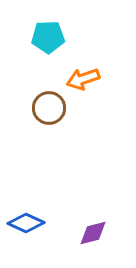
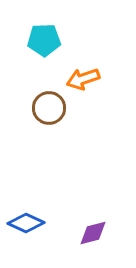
cyan pentagon: moved 4 px left, 3 px down
